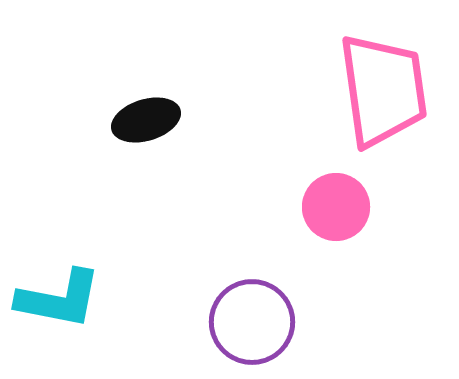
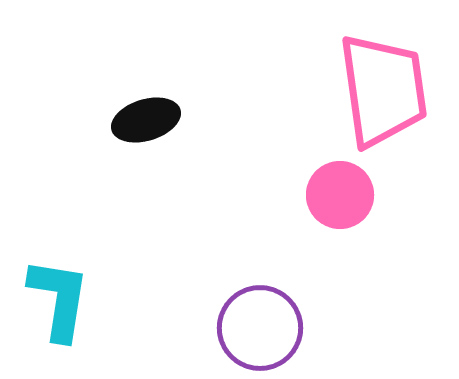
pink circle: moved 4 px right, 12 px up
cyan L-shape: rotated 92 degrees counterclockwise
purple circle: moved 8 px right, 6 px down
